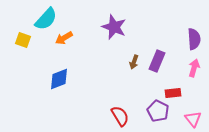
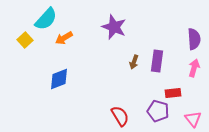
yellow square: moved 2 px right; rotated 28 degrees clockwise
purple rectangle: rotated 15 degrees counterclockwise
purple pentagon: rotated 10 degrees counterclockwise
